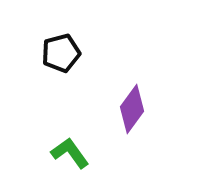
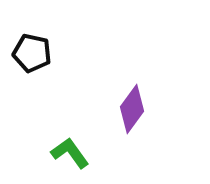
black pentagon: moved 29 px left; rotated 27 degrees clockwise
